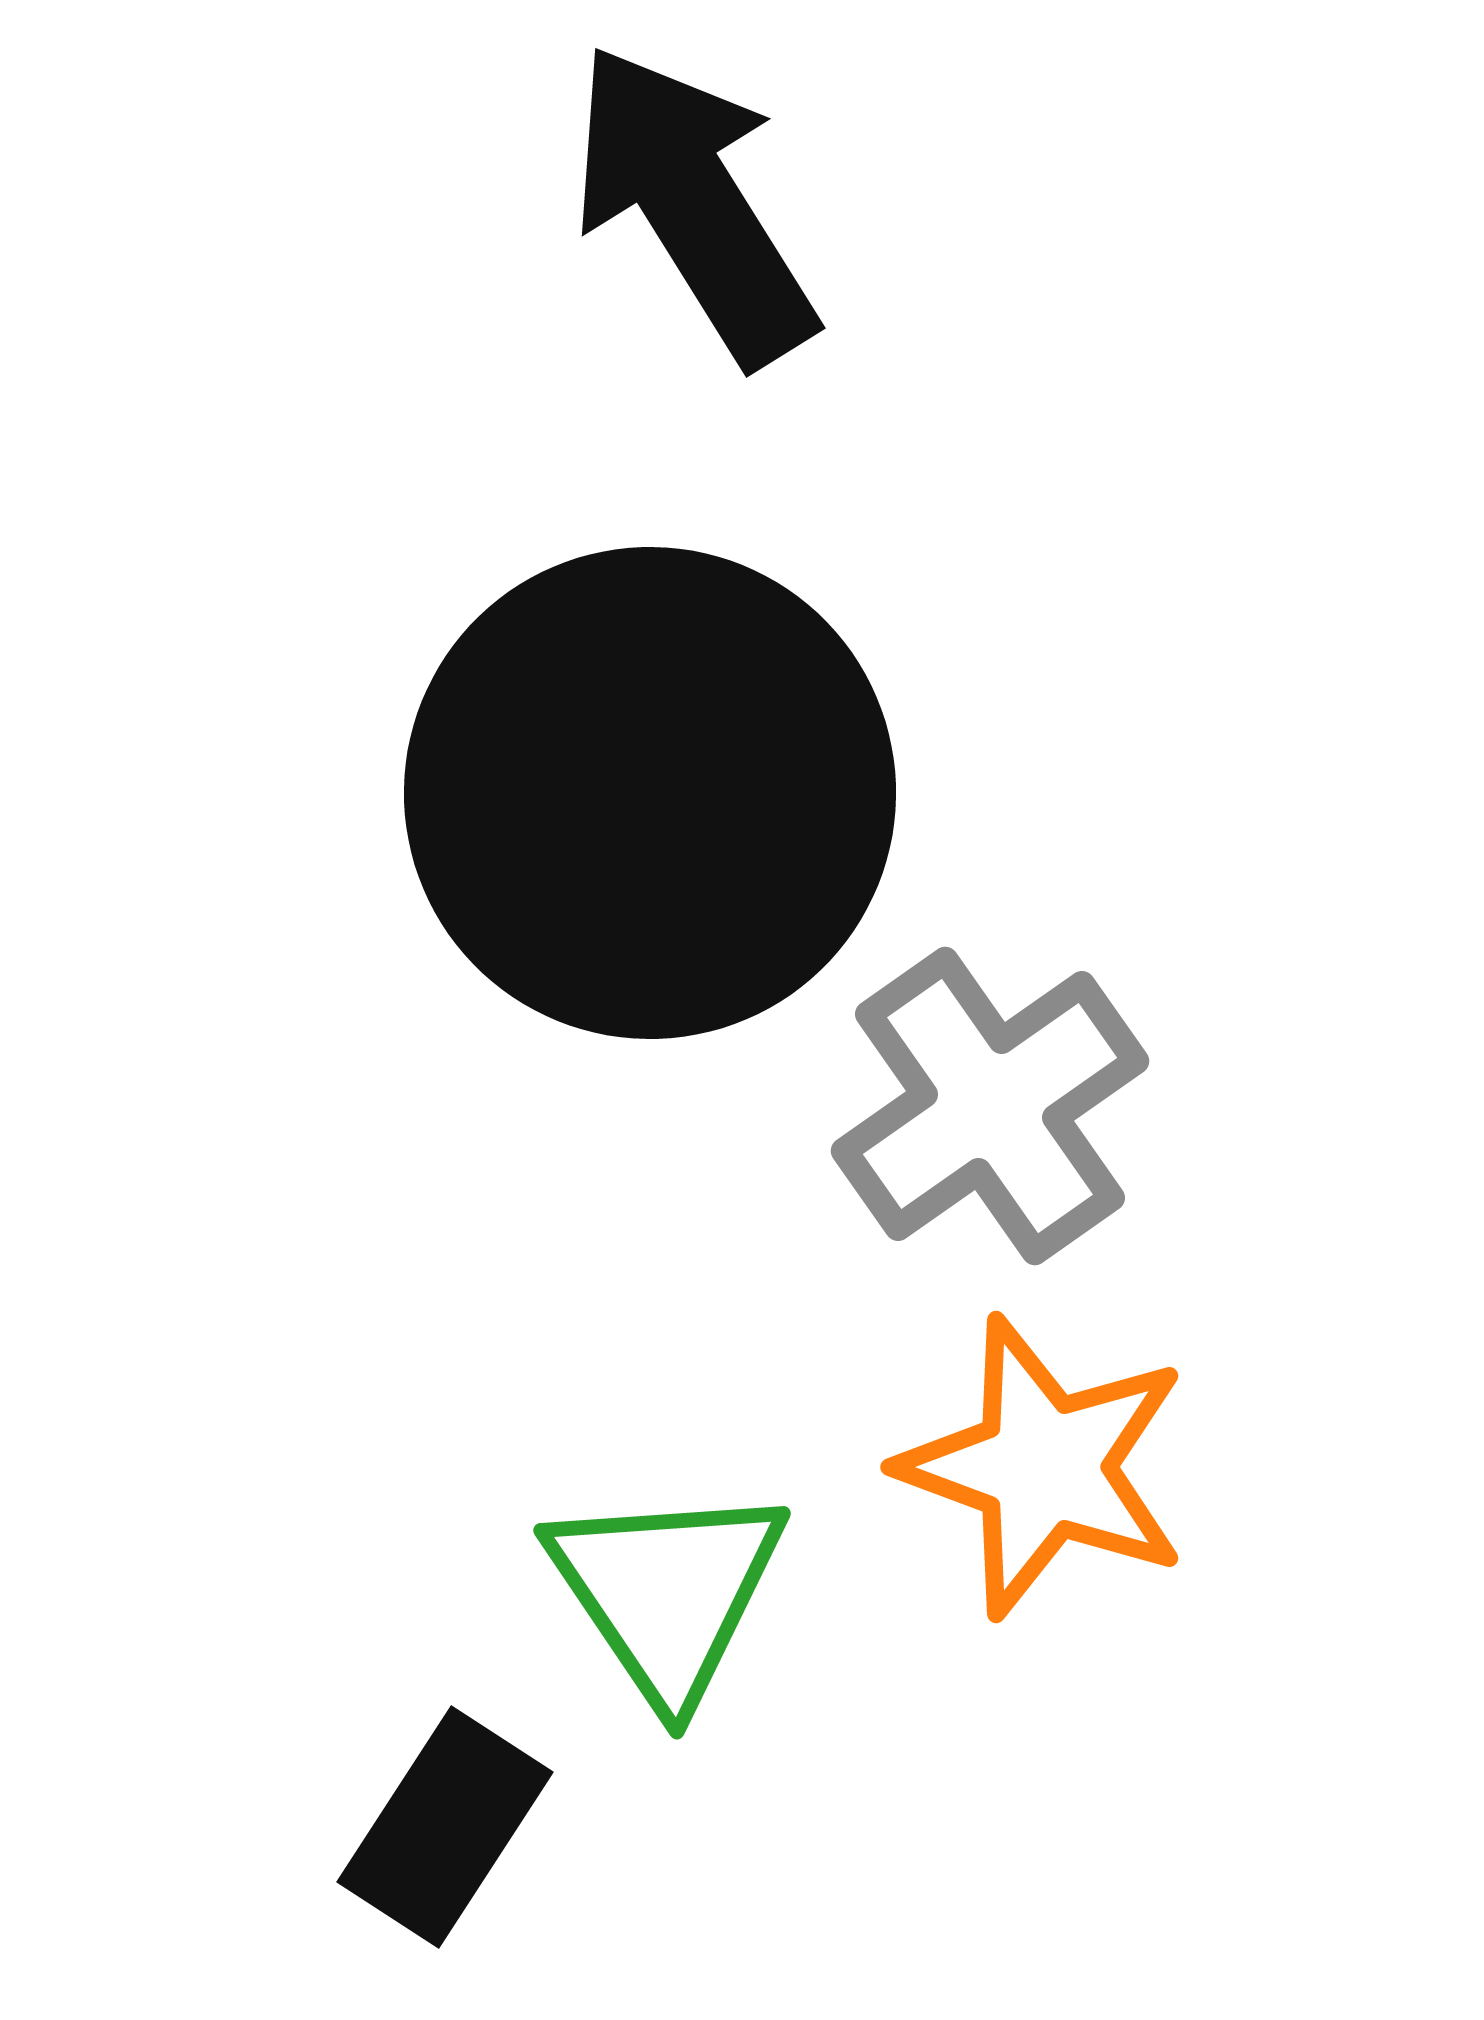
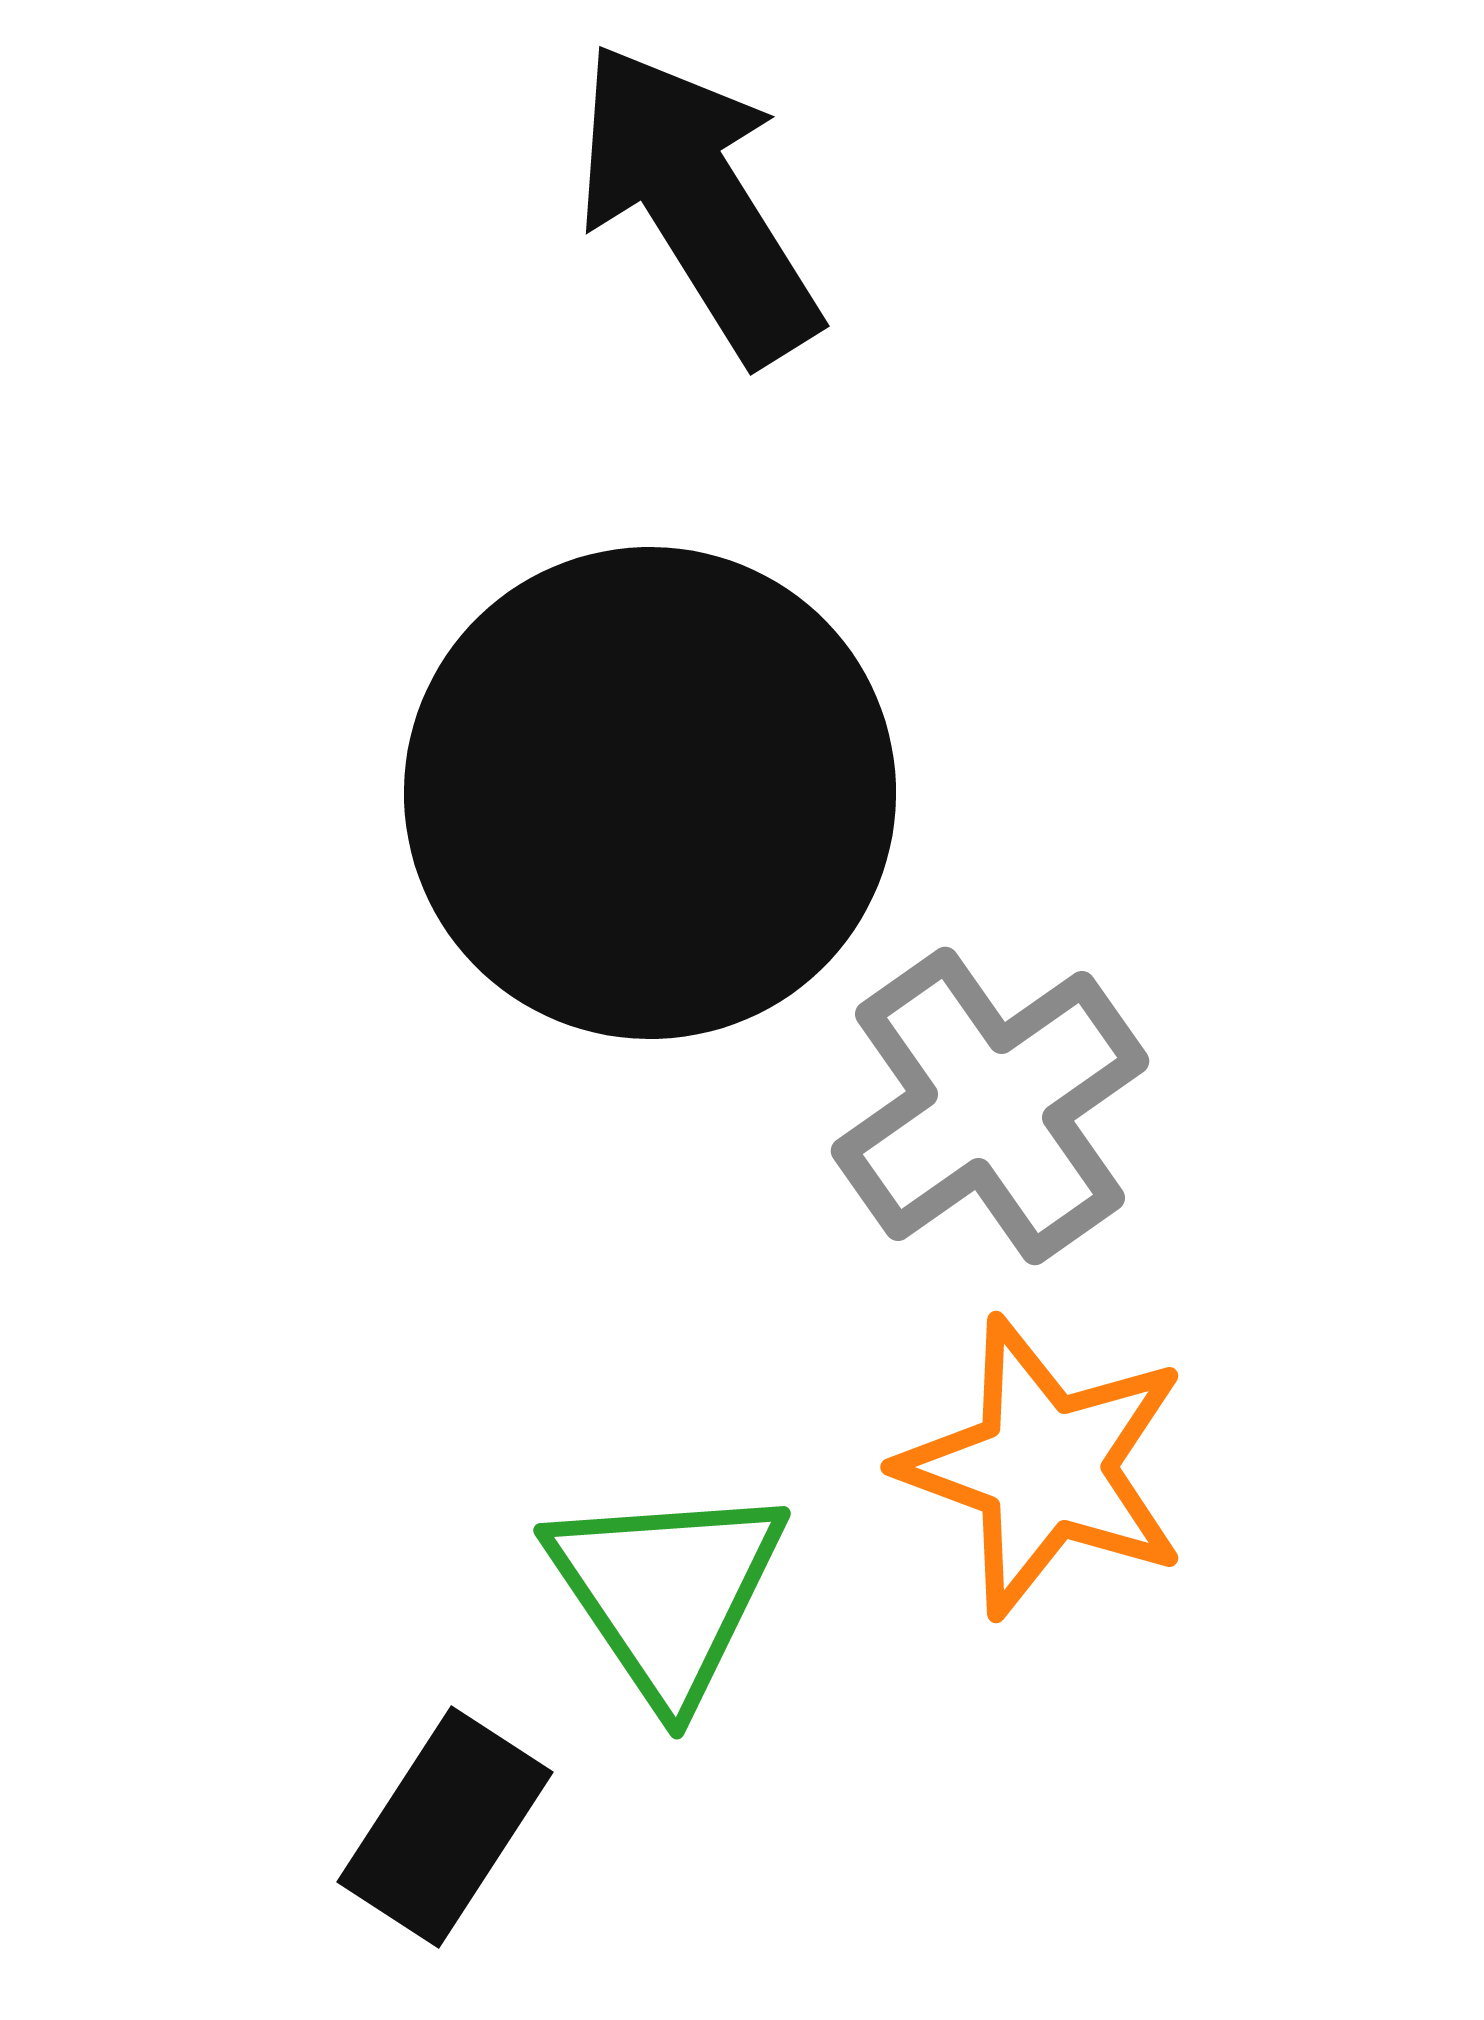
black arrow: moved 4 px right, 2 px up
